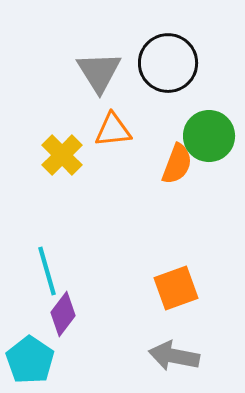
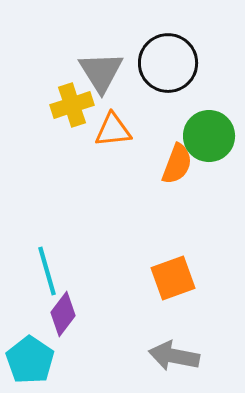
gray triangle: moved 2 px right
yellow cross: moved 10 px right, 50 px up; rotated 27 degrees clockwise
orange square: moved 3 px left, 10 px up
